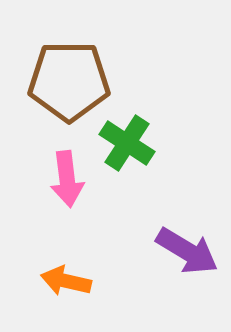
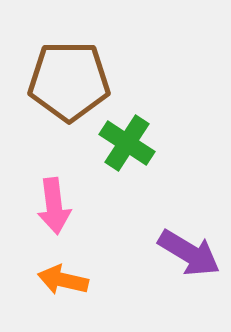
pink arrow: moved 13 px left, 27 px down
purple arrow: moved 2 px right, 2 px down
orange arrow: moved 3 px left, 1 px up
